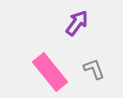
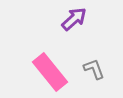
purple arrow: moved 3 px left, 4 px up; rotated 12 degrees clockwise
